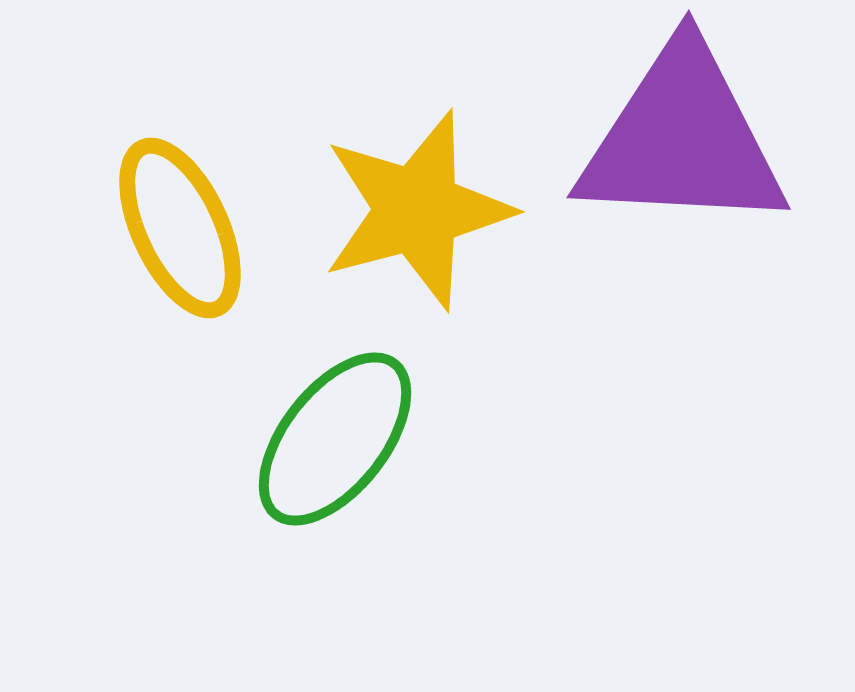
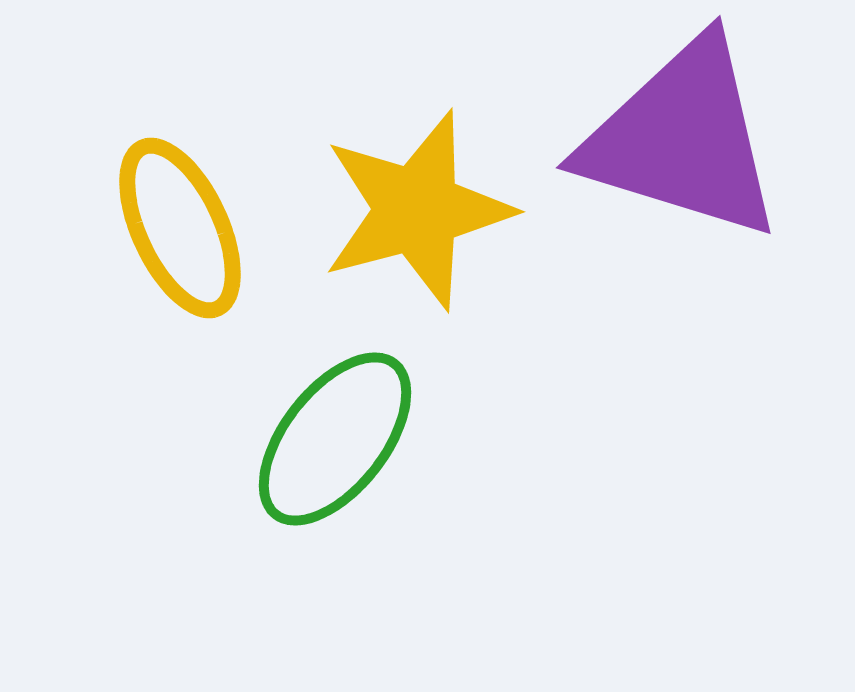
purple triangle: rotated 14 degrees clockwise
